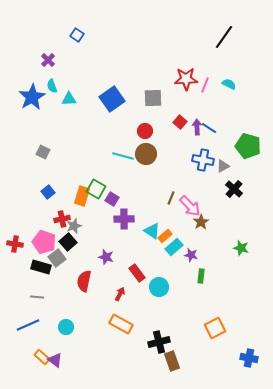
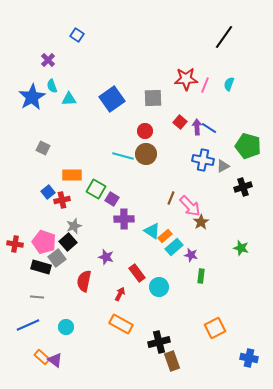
cyan semicircle at (229, 84): rotated 96 degrees counterclockwise
gray square at (43, 152): moved 4 px up
black cross at (234, 189): moved 9 px right, 2 px up; rotated 30 degrees clockwise
orange rectangle at (82, 196): moved 10 px left, 21 px up; rotated 72 degrees clockwise
red cross at (62, 219): moved 19 px up
